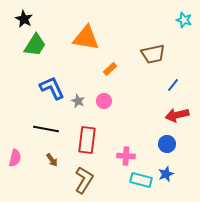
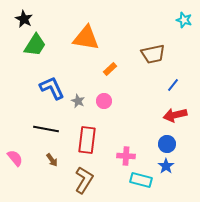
red arrow: moved 2 px left
pink semicircle: rotated 54 degrees counterclockwise
blue star: moved 8 px up; rotated 14 degrees counterclockwise
